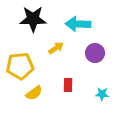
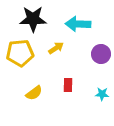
purple circle: moved 6 px right, 1 px down
yellow pentagon: moved 13 px up
